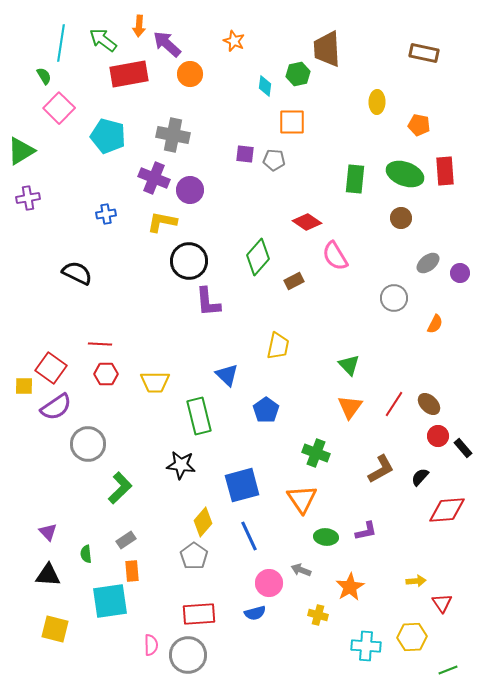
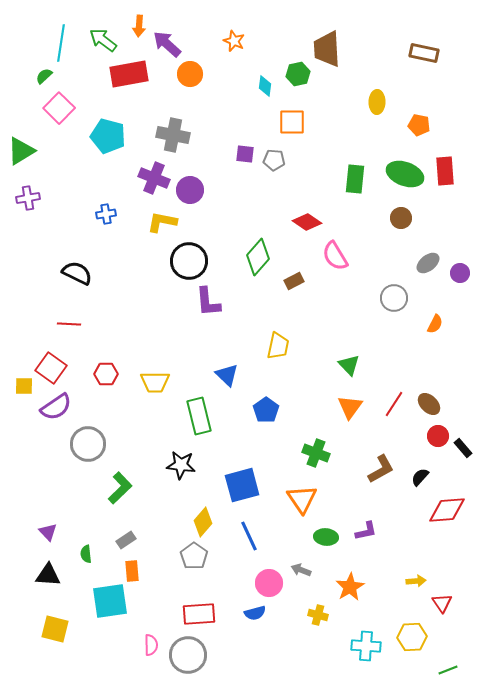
green semicircle at (44, 76): rotated 102 degrees counterclockwise
red line at (100, 344): moved 31 px left, 20 px up
